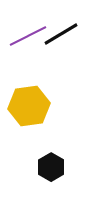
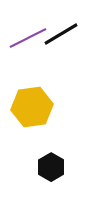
purple line: moved 2 px down
yellow hexagon: moved 3 px right, 1 px down
